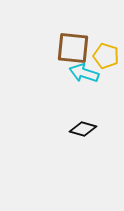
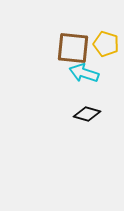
yellow pentagon: moved 12 px up
black diamond: moved 4 px right, 15 px up
